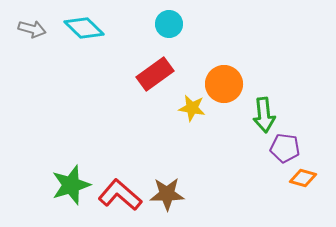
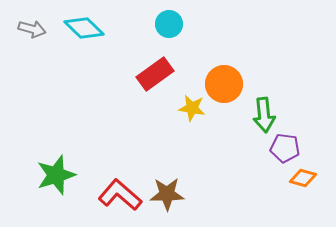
green star: moved 15 px left, 10 px up
